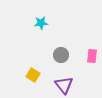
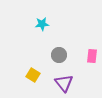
cyan star: moved 1 px right, 1 px down
gray circle: moved 2 px left
purple triangle: moved 2 px up
